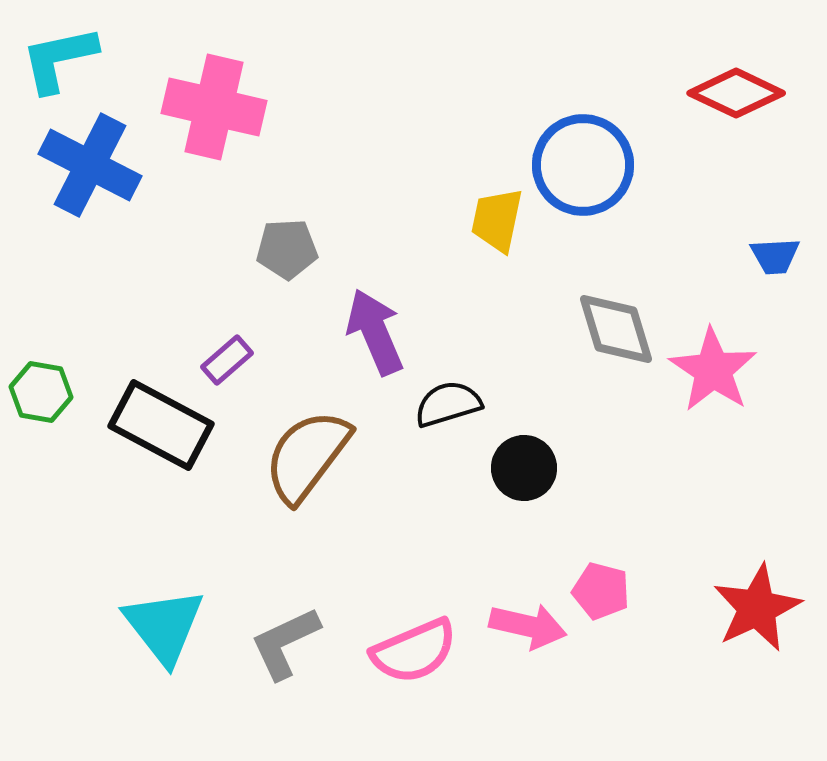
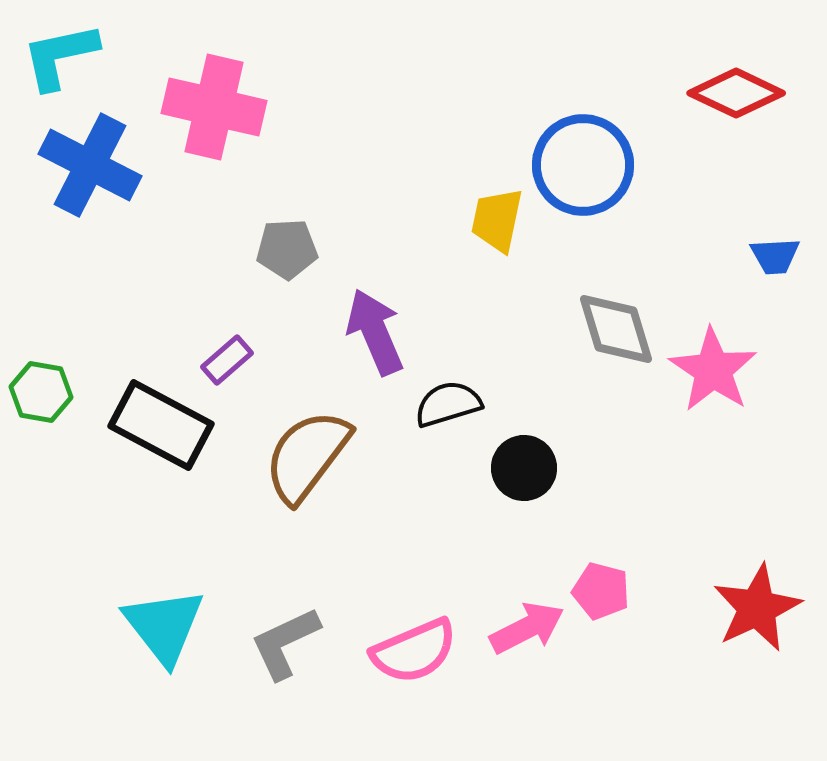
cyan L-shape: moved 1 px right, 3 px up
pink arrow: moved 1 px left, 2 px down; rotated 40 degrees counterclockwise
